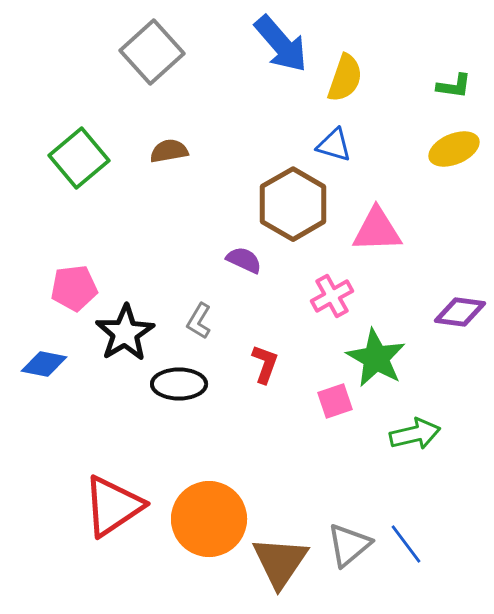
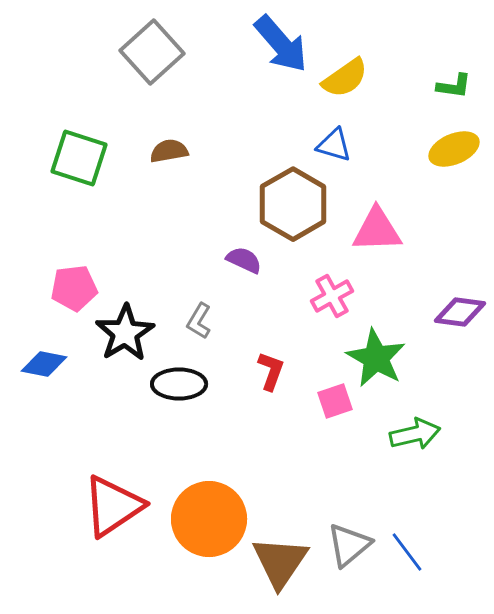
yellow semicircle: rotated 36 degrees clockwise
green square: rotated 32 degrees counterclockwise
red L-shape: moved 6 px right, 7 px down
blue line: moved 1 px right, 8 px down
